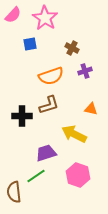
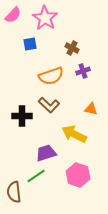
purple cross: moved 2 px left
brown L-shape: rotated 60 degrees clockwise
